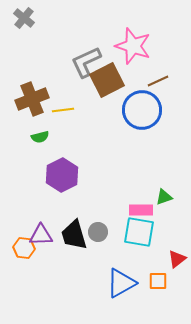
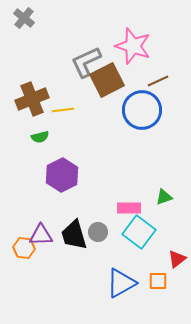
pink rectangle: moved 12 px left, 2 px up
cyan square: rotated 28 degrees clockwise
